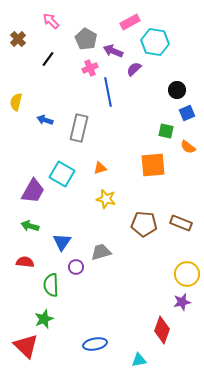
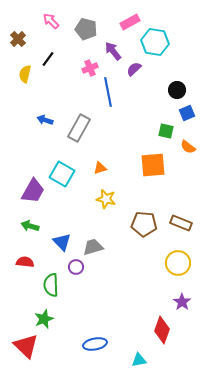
gray pentagon: moved 10 px up; rotated 15 degrees counterclockwise
purple arrow: rotated 30 degrees clockwise
yellow semicircle: moved 9 px right, 28 px up
gray rectangle: rotated 16 degrees clockwise
blue triangle: rotated 18 degrees counterclockwise
gray trapezoid: moved 8 px left, 5 px up
yellow circle: moved 9 px left, 11 px up
purple star: rotated 24 degrees counterclockwise
